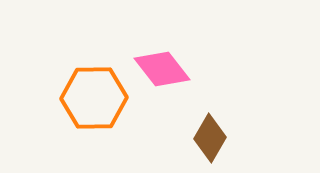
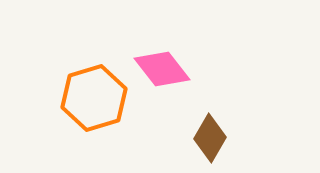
orange hexagon: rotated 16 degrees counterclockwise
